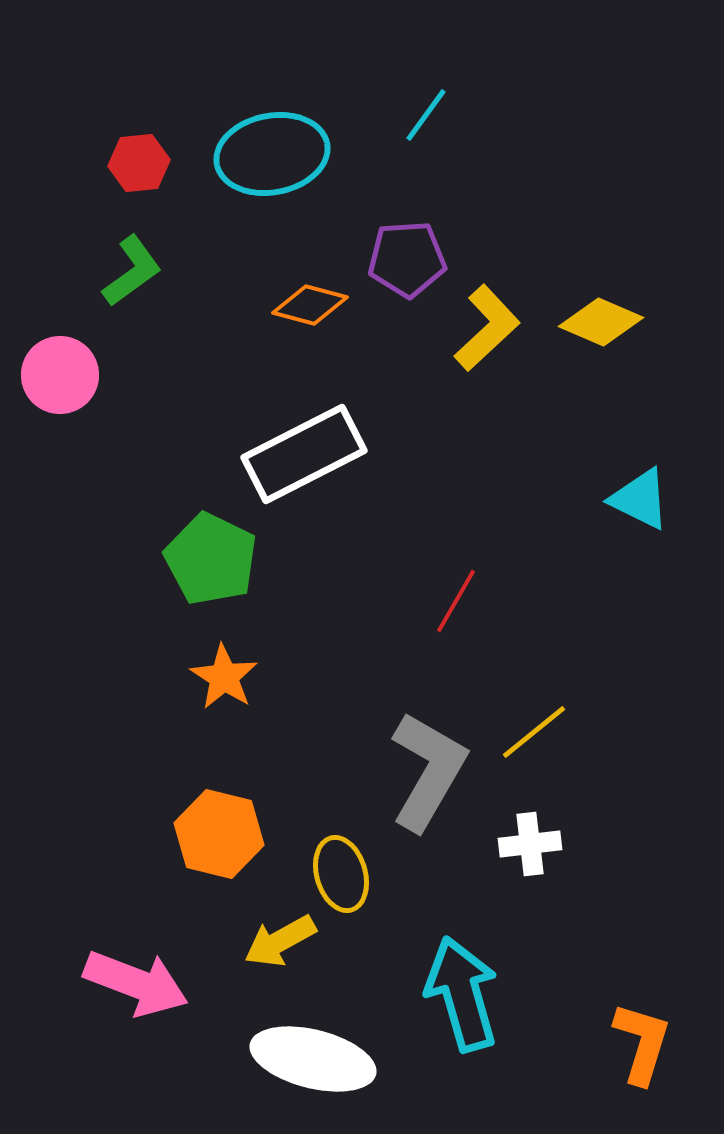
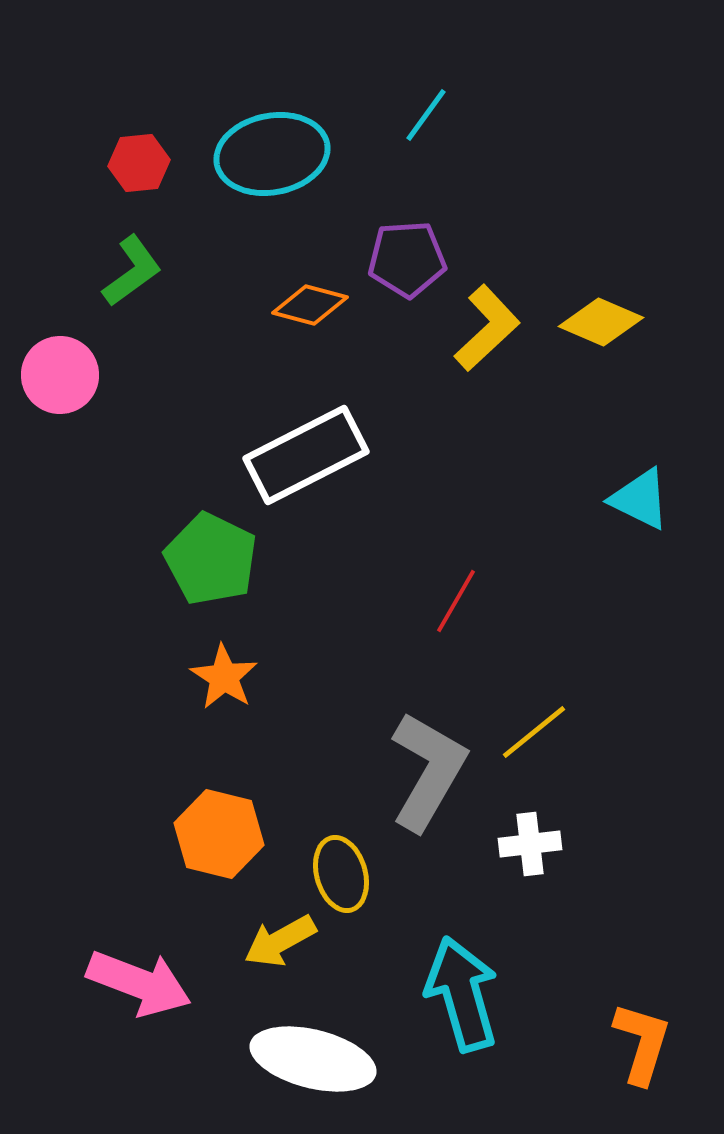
white rectangle: moved 2 px right, 1 px down
pink arrow: moved 3 px right
